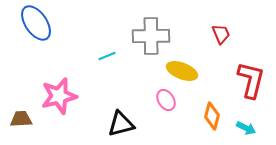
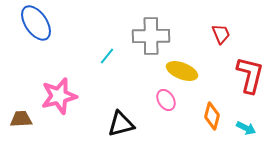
cyan line: rotated 30 degrees counterclockwise
red L-shape: moved 1 px left, 5 px up
